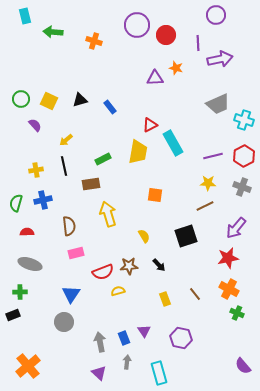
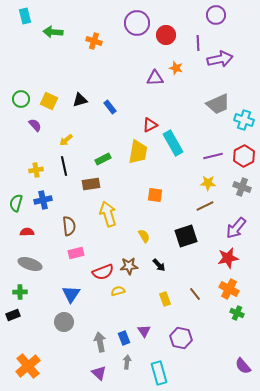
purple circle at (137, 25): moved 2 px up
